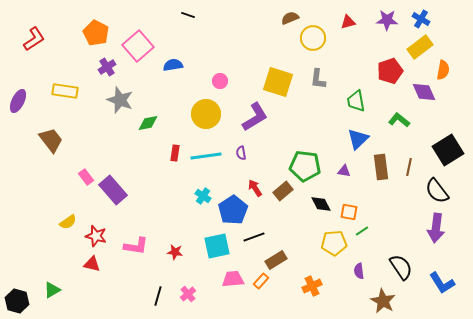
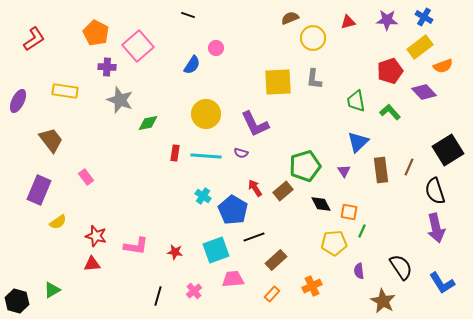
blue cross at (421, 19): moved 3 px right, 2 px up
blue semicircle at (173, 65): moved 19 px right; rotated 132 degrees clockwise
purple cross at (107, 67): rotated 36 degrees clockwise
orange semicircle at (443, 70): moved 4 px up; rotated 60 degrees clockwise
gray L-shape at (318, 79): moved 4 px left
pink circle at (220, 81): moved 4 px left, 33 px up
yellow square at (278, 82): rotated 20 degrees counterclockwise
purple diamond at (424, 92): rotated 20 degrees counterclockwise
purple L-shape at (255, 117): moved 7 px down; rotated 96 degrees clockwise
green L-shape at (399, 120): moved 9 px left, 8 px up; rotated 10 degrees clockwise
blue triangle at (358, 139): moved 3 px down
purple semicircle at (241, 153): rotated 64 degrees counterclockwise
cyan line at (206, 156): rotated 12 degrees clockwise
green pentagon at (305, 166): rotated 24 degrees counterclockwise
brown rectangle at (381, 167): moved 3 px down
brown line at (409, 167): rotated 12 degrees clockwise
purple triangle at (344, 171): rotated 48 degrees clockwise
purple rectangle at (113, 190): moved 74 px left; rotated 64 degrees clockwise
black semicircle at (437, 191): moved 2 px left; rotated 20 degrees clockwise
blue pentagon at (233, 210): rotated 8 degrees counterclockwise
yellow semicircle at (68, 222): moved 10 px left
purple arrow at (436, 228): rotated 20 degrees counterclockwise
green line at (362, 231): rotated 32 degrees counterclockwise
cyan square at (217, 246): moved 1 px left, 4 px down; rotated 8 degrees counterclockwise
brown rectangle at (276, 260): rotated 10 degrees counterclockwise
red triangle at (92, 264): rotated 18 degrees counterclockwise
orange rectangle at (261, 281): moved 11 px right, 13 px down
pink cross at (188, 294): moved 6 px right, 3 px up
